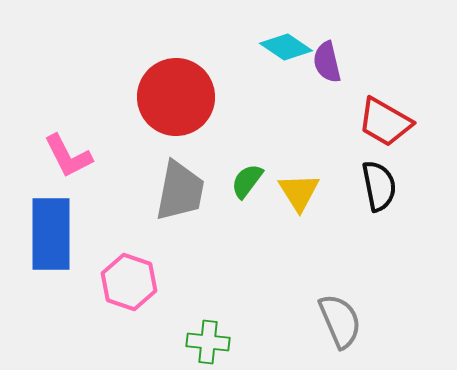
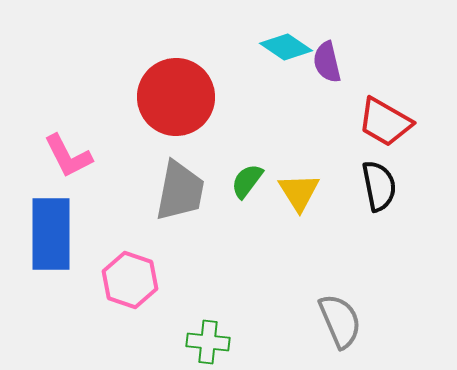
pink hexagon: moved 1 px right, 2 px up
